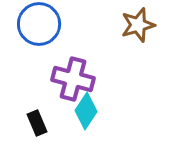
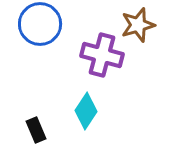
blue circle: moved 1 px right
purple cross: moved 29 px right, 24 px up
black rectangle: moved 1 px left, 7 px down
